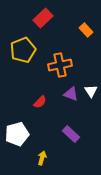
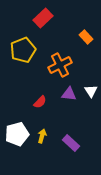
orange rectangle: moved 7 px down
orange cross: rotated 15 degrees counterclockwise
purple triangle: moved 2 px left; rotated 14 degrees counterclockwise
purple rectangle: moved 9 px down
yellow arrow: moved 22 px up
